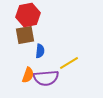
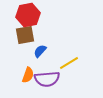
blue semicircle: rotated 144 degrees counterclockwise
purple semicircle: moved 1 px right, 1 px down
